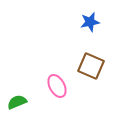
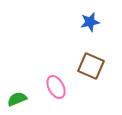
pink ellipse: moved 1 px left, 1 px down
green semicircle: moved 3 px up
